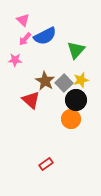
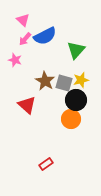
pink star: rotated 16 degrees clockwise
gray square: rotated 30 degrees counterclockwise
red triangle: moved 4 px left, 5 px down
